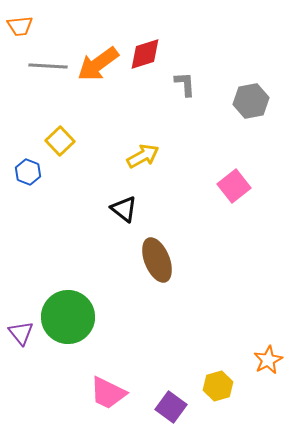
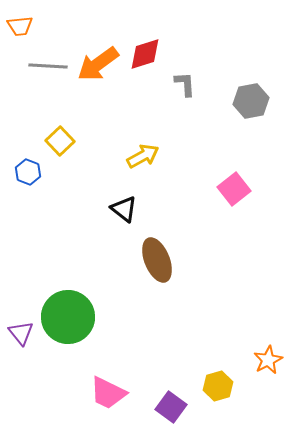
pink square: moved 3 px down
